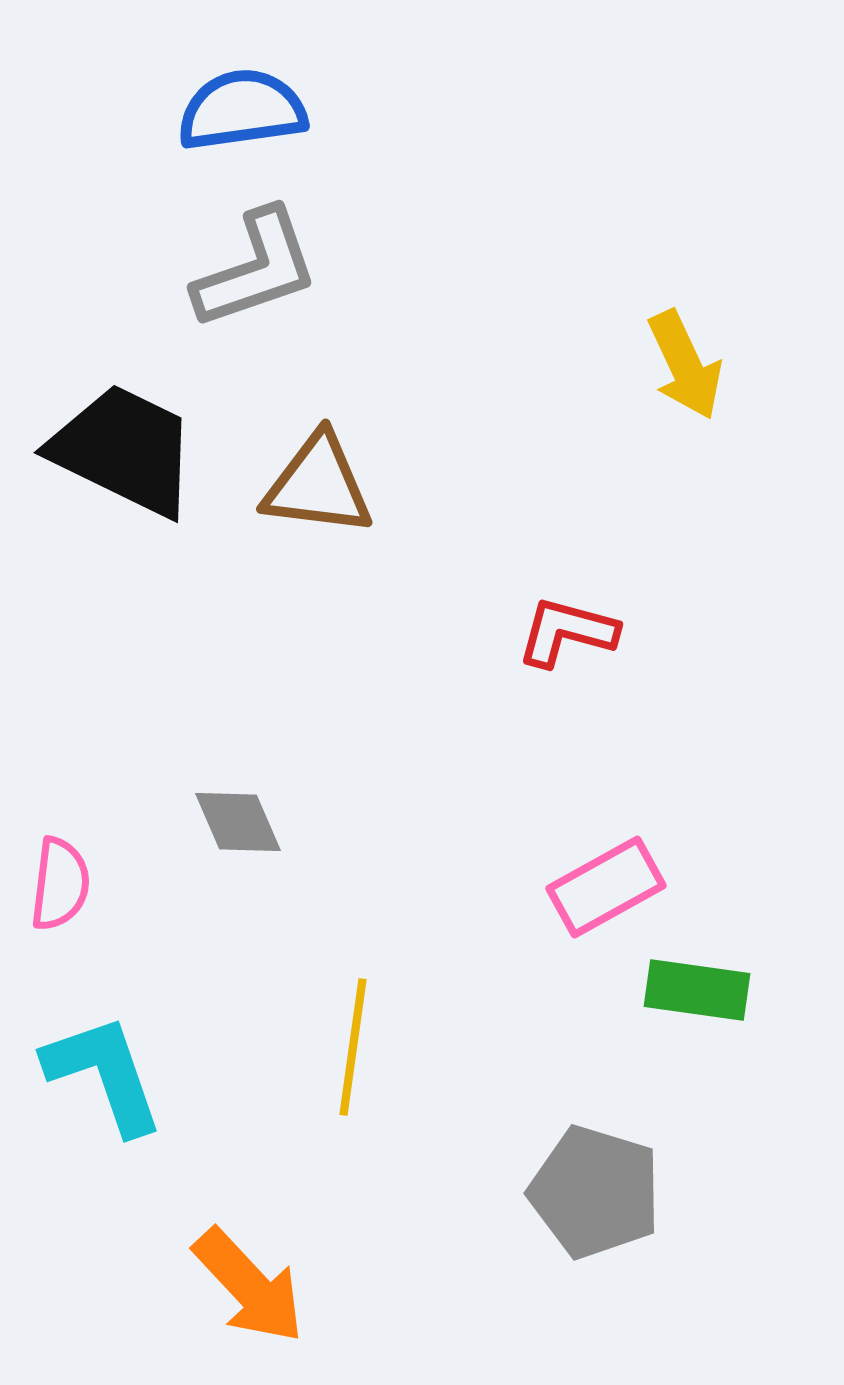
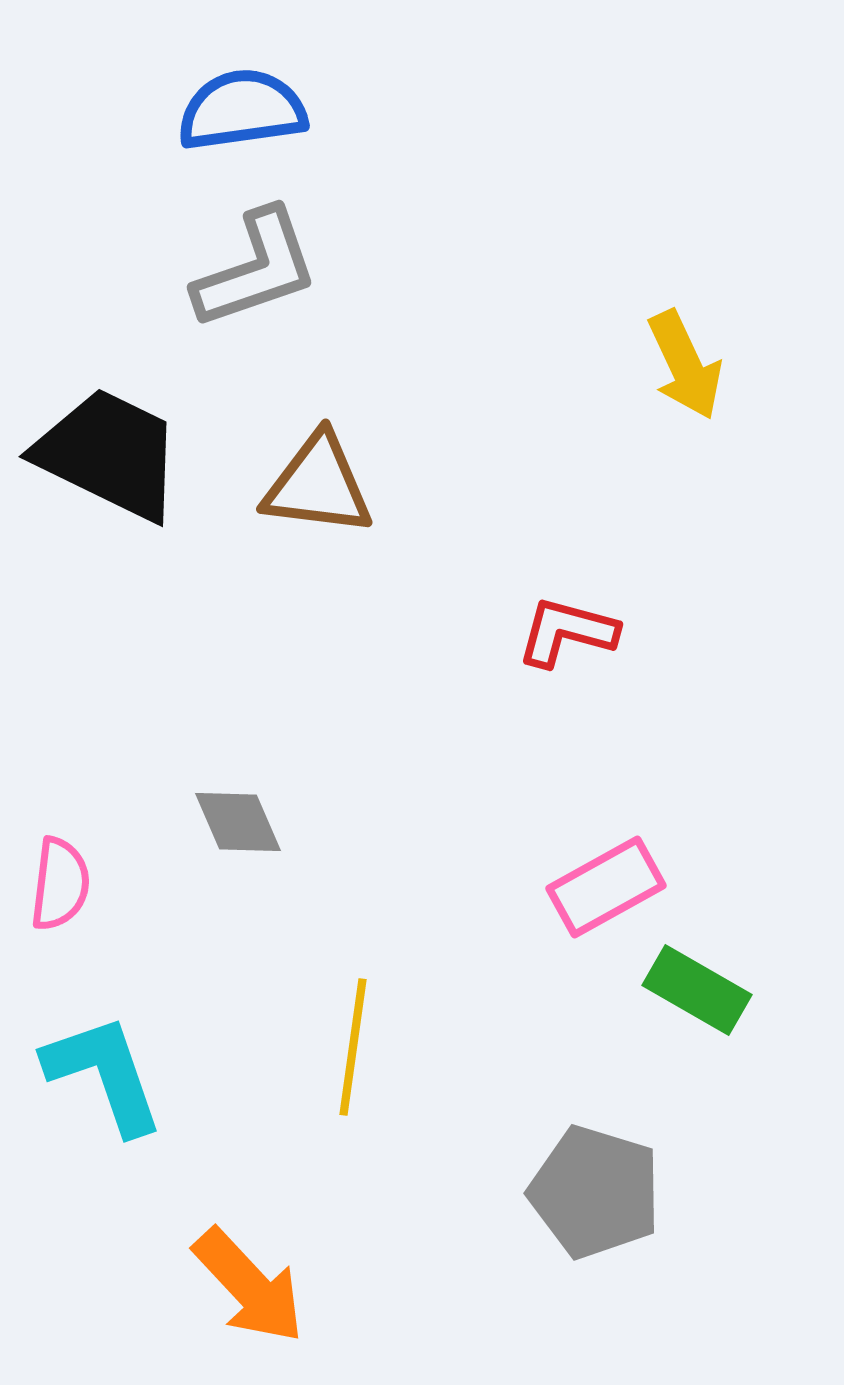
black trapezoid: moved 15 px left, 4 px down
green rectangle: rotated 22 degrees clockwise
